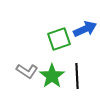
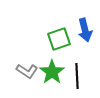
blue arrow: moved 1 px down; rotated 100 degrees clockwise
green star: moved 4 px up
